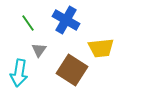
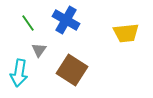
yellow trapezoid: moved 25 px right, 15 px up
